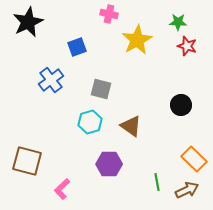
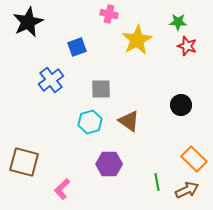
gray square: rotated 15 degrees counterclockwise
brown triangle: moved 2 px left, 5 px up
brown square: moved 3 px left, 1 px down
